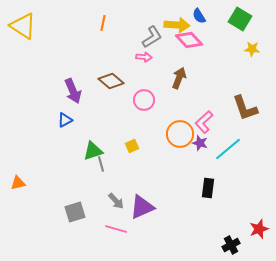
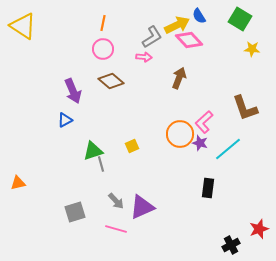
yellow arrow: rotated 30 degrees counterclockwise
pink circle: moved 41 px left, 51 px up
